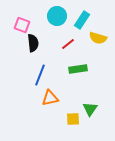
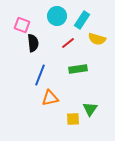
yellow semicircle: moved 1 px left, 1 px down
red line: moved 1 px up
